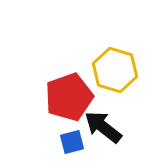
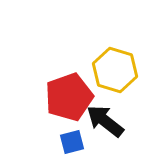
black arrow: moved 2 px right, 6 px up
